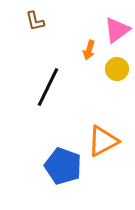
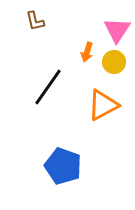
pink triangle: rotated 20 degrees counterclockwise
orange arrow: moved 2 px left, 2 px down
yellow circle: moved 3 px left, 7 px up
black line: rotated 9 degrees clockwise
orange triangle: moved 36 px up
